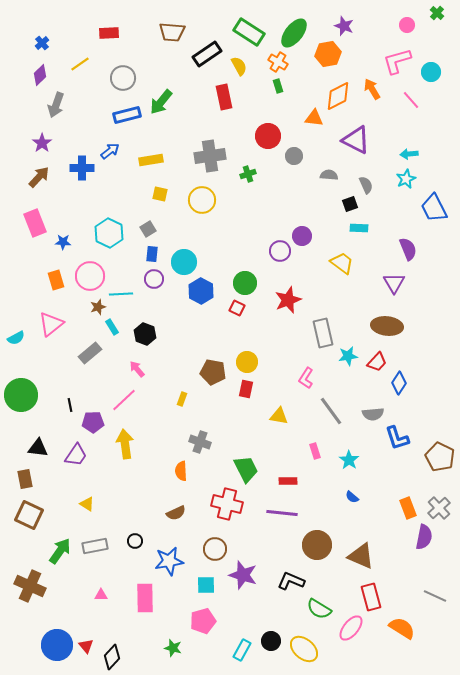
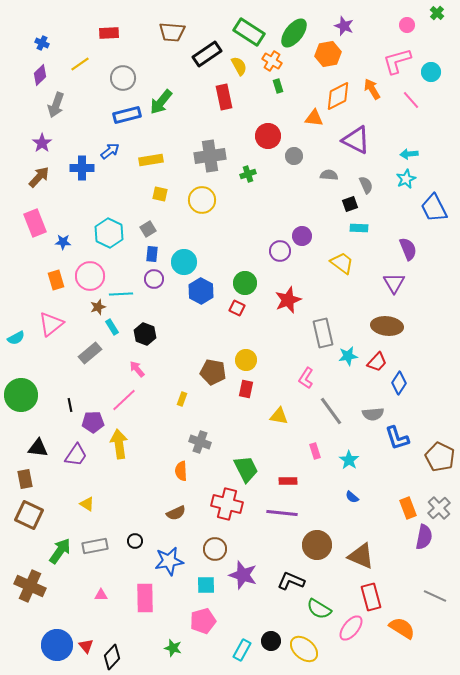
blue cross at (42, 43): rotated 24 degrees counterclockwise
orange cross at (278, 62): moved 6 px left, 1 px up
yellow circle at (247, 362): moved 1 px left, 2 px up
yellow arrow at (125, 444): moved 6 px left
